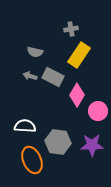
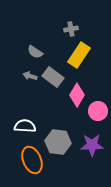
gray semicircle: rotated 21 degrees clockwise
gray rectangle: rotated 10 degrees clockwise
